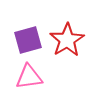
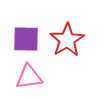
purple square: moved 2 px left, 1 px up; rotated 16 degrees clockwise
